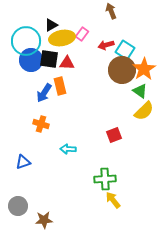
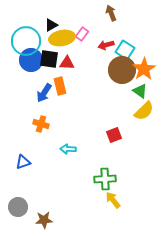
brown arrow: moved 2 px down
gray circle: moved 1 px down
